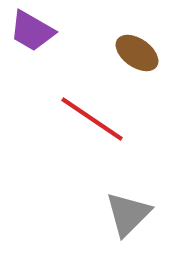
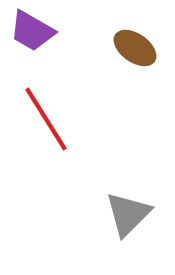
brown ellipse: moved 2 px left, 5 px up
red line: moved 46 px left; rotated 24 degrees clockwise
